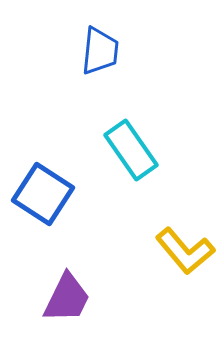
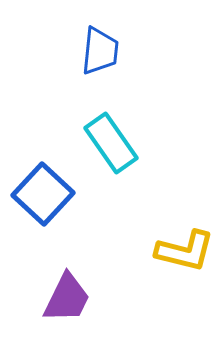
cyan rectangle: moved 20 px left, 7 px up
blue square: rotated 10 degrees clockwise
yellow L-shape: rotated 36 degrees counterclockwise
